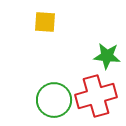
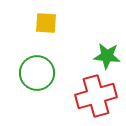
yellow square: moved 1 px right, 1 px down
green circle: moved 17 px left, 27 px up
